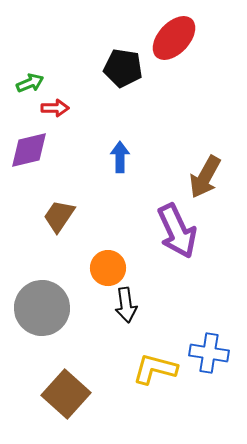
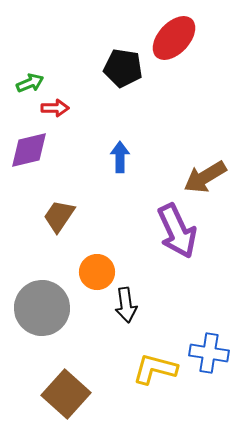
brown arrow: rotated 30 degrees clockwise
orange circle: moved 11 px left, 4 px down
